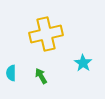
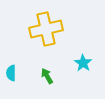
yellow cross: moved 5 px up
green arrow: moved 6 px right
